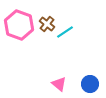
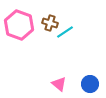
brown cross: moved 3 px right, 1 px up; rotated 21 degrees counterclockwise
